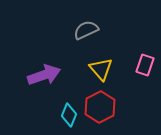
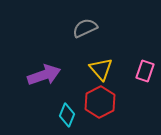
gray semicircle: moved 1 px left, 2 px up
pink rectangle: moved 6 px down
red hexagon: moved 5 px up
cyan diamond: moved 2 px left
